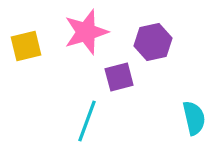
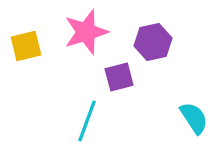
cyan semicircle: rotated 20 degrees counterclockwise
